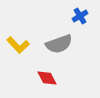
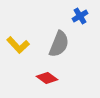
gray semicircle: rotated 48 degrees counterclockwise
red diamond: rotated 25 degrees counterclockwise
